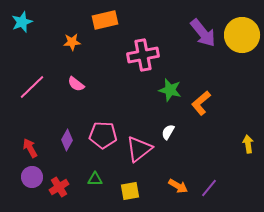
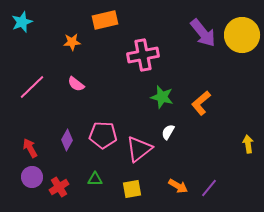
green star: moved 8 px left, 7 px down
yellow square: moved 2 px right, 2 px up
